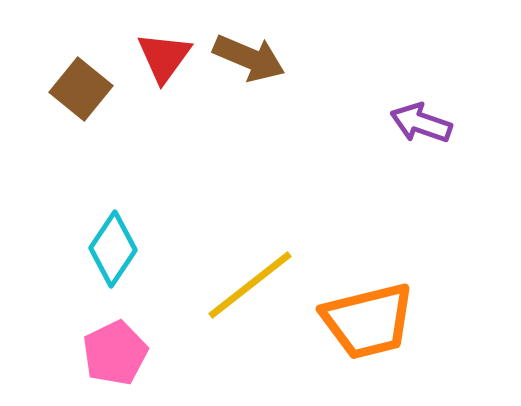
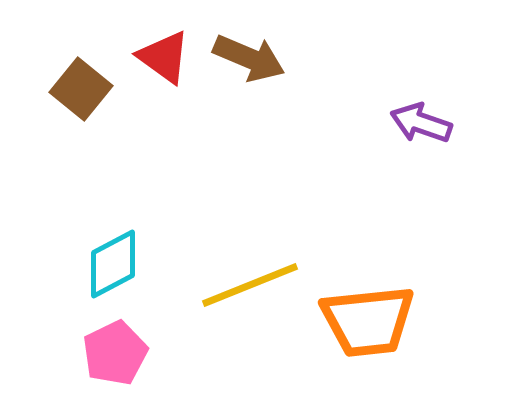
red triangle: rotated 30 degrees counterclockwise
cyan diamond: moved 15 px down; rotated 28 degrees clockwise
yellow line: rotated 16 degrees clockwise
orange trapezoid: rotated 8 degrees clockwise
